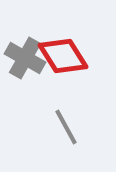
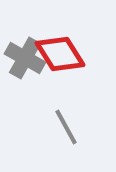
red diamond: moved 3 px left, 2 px up
